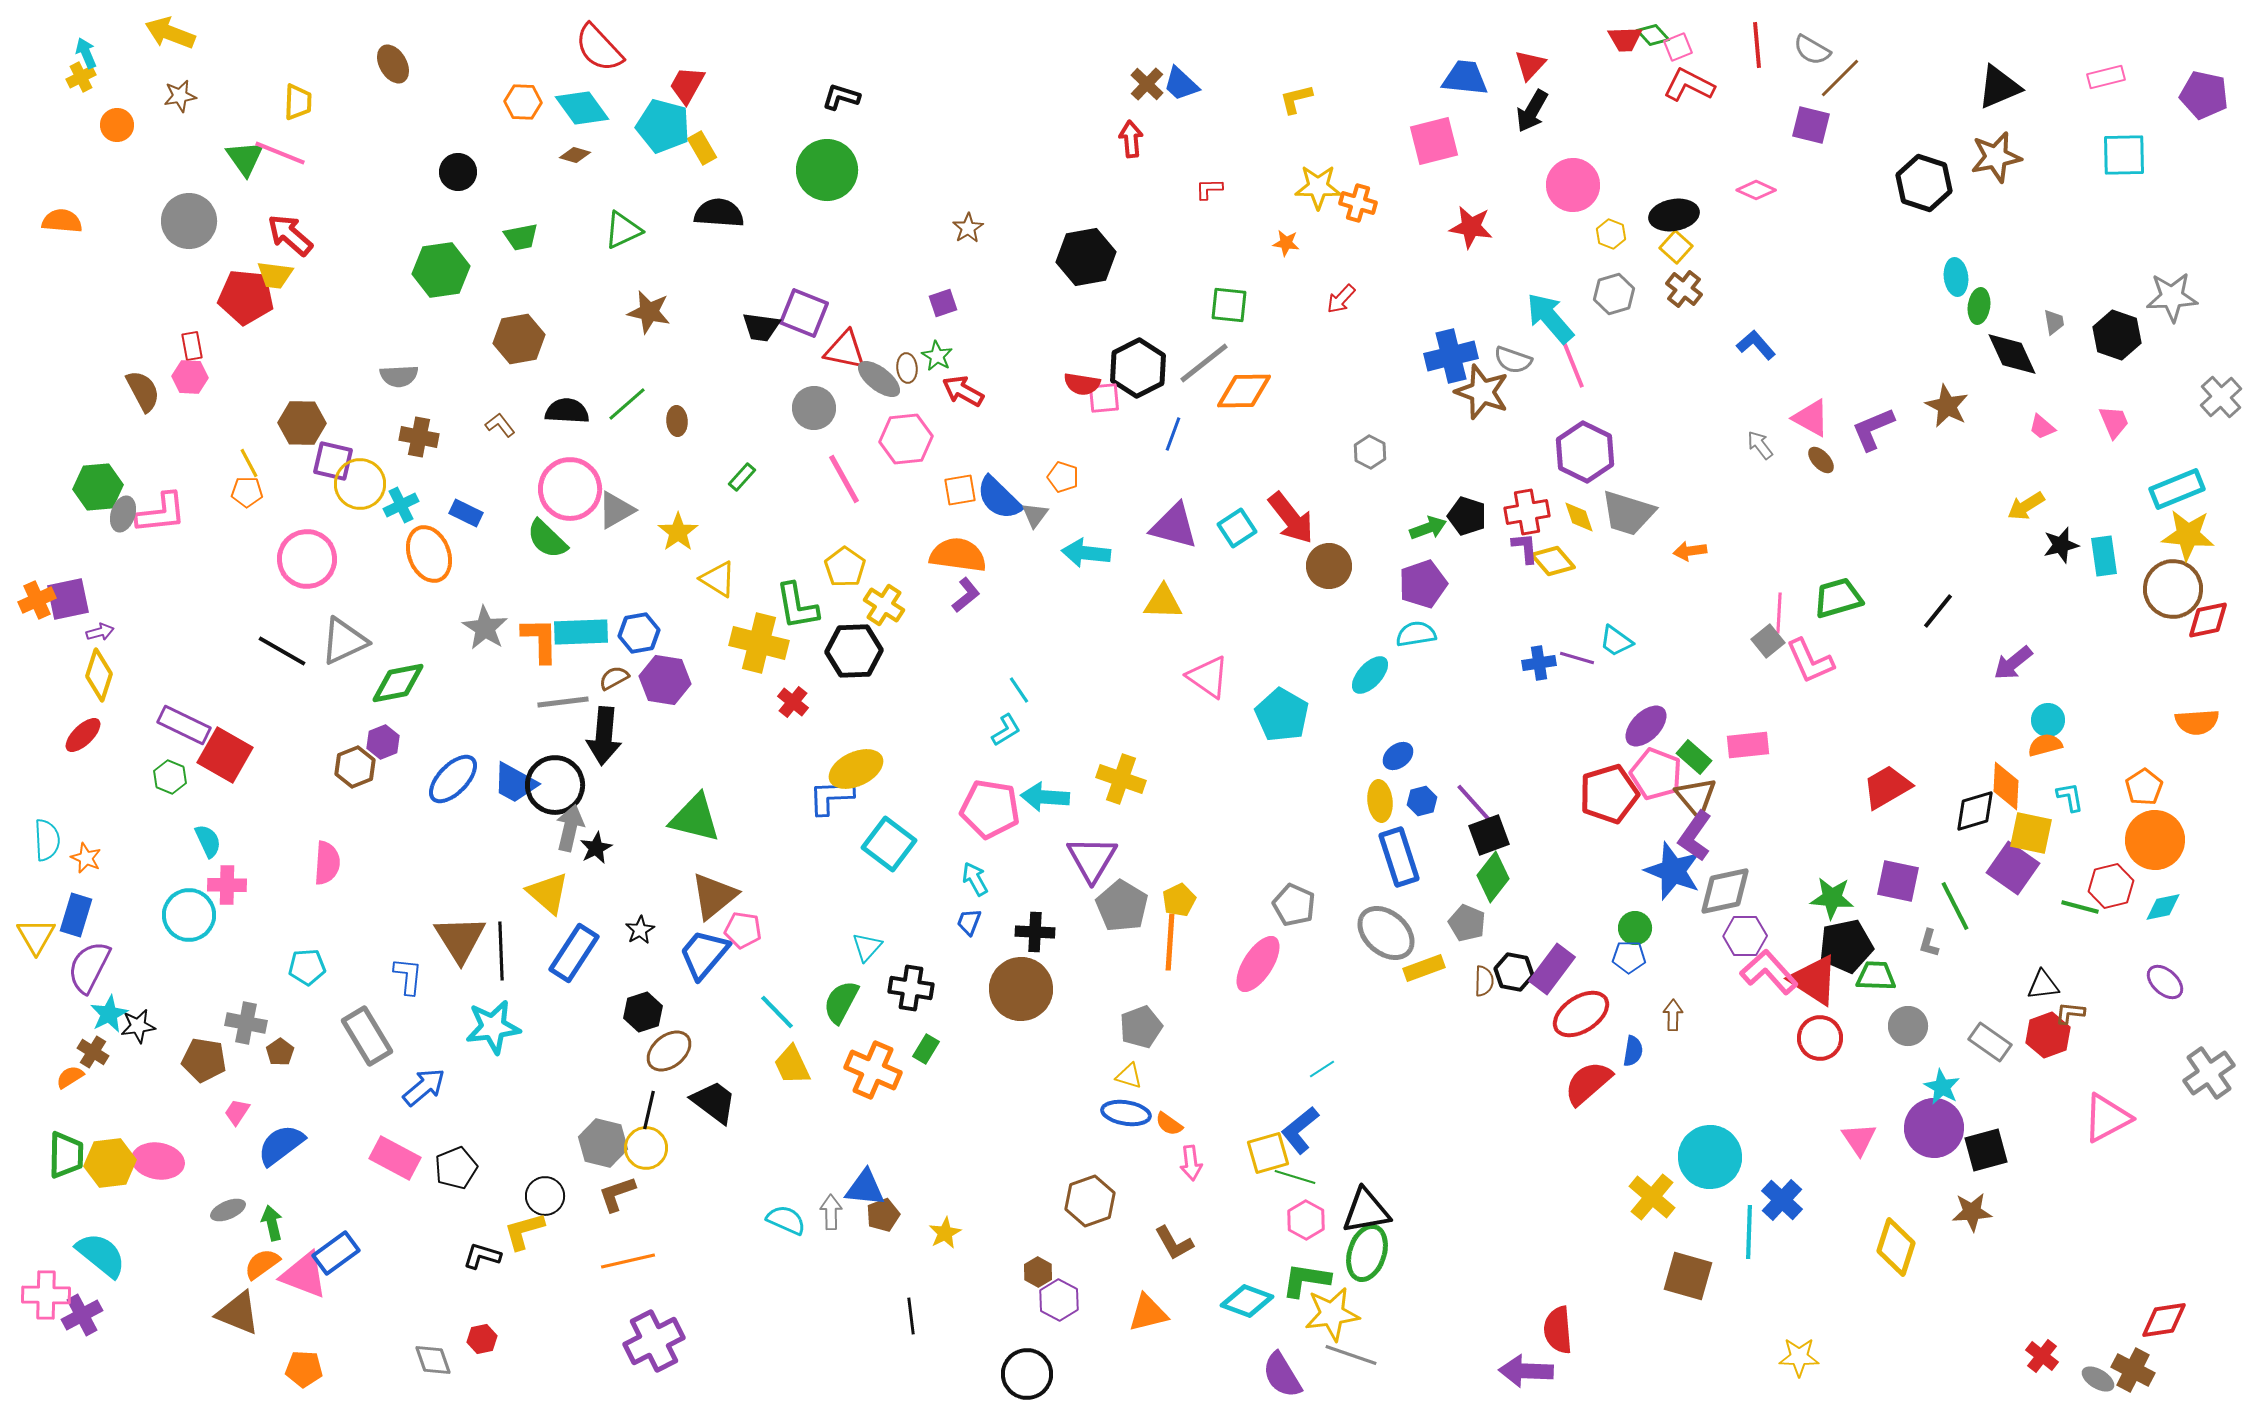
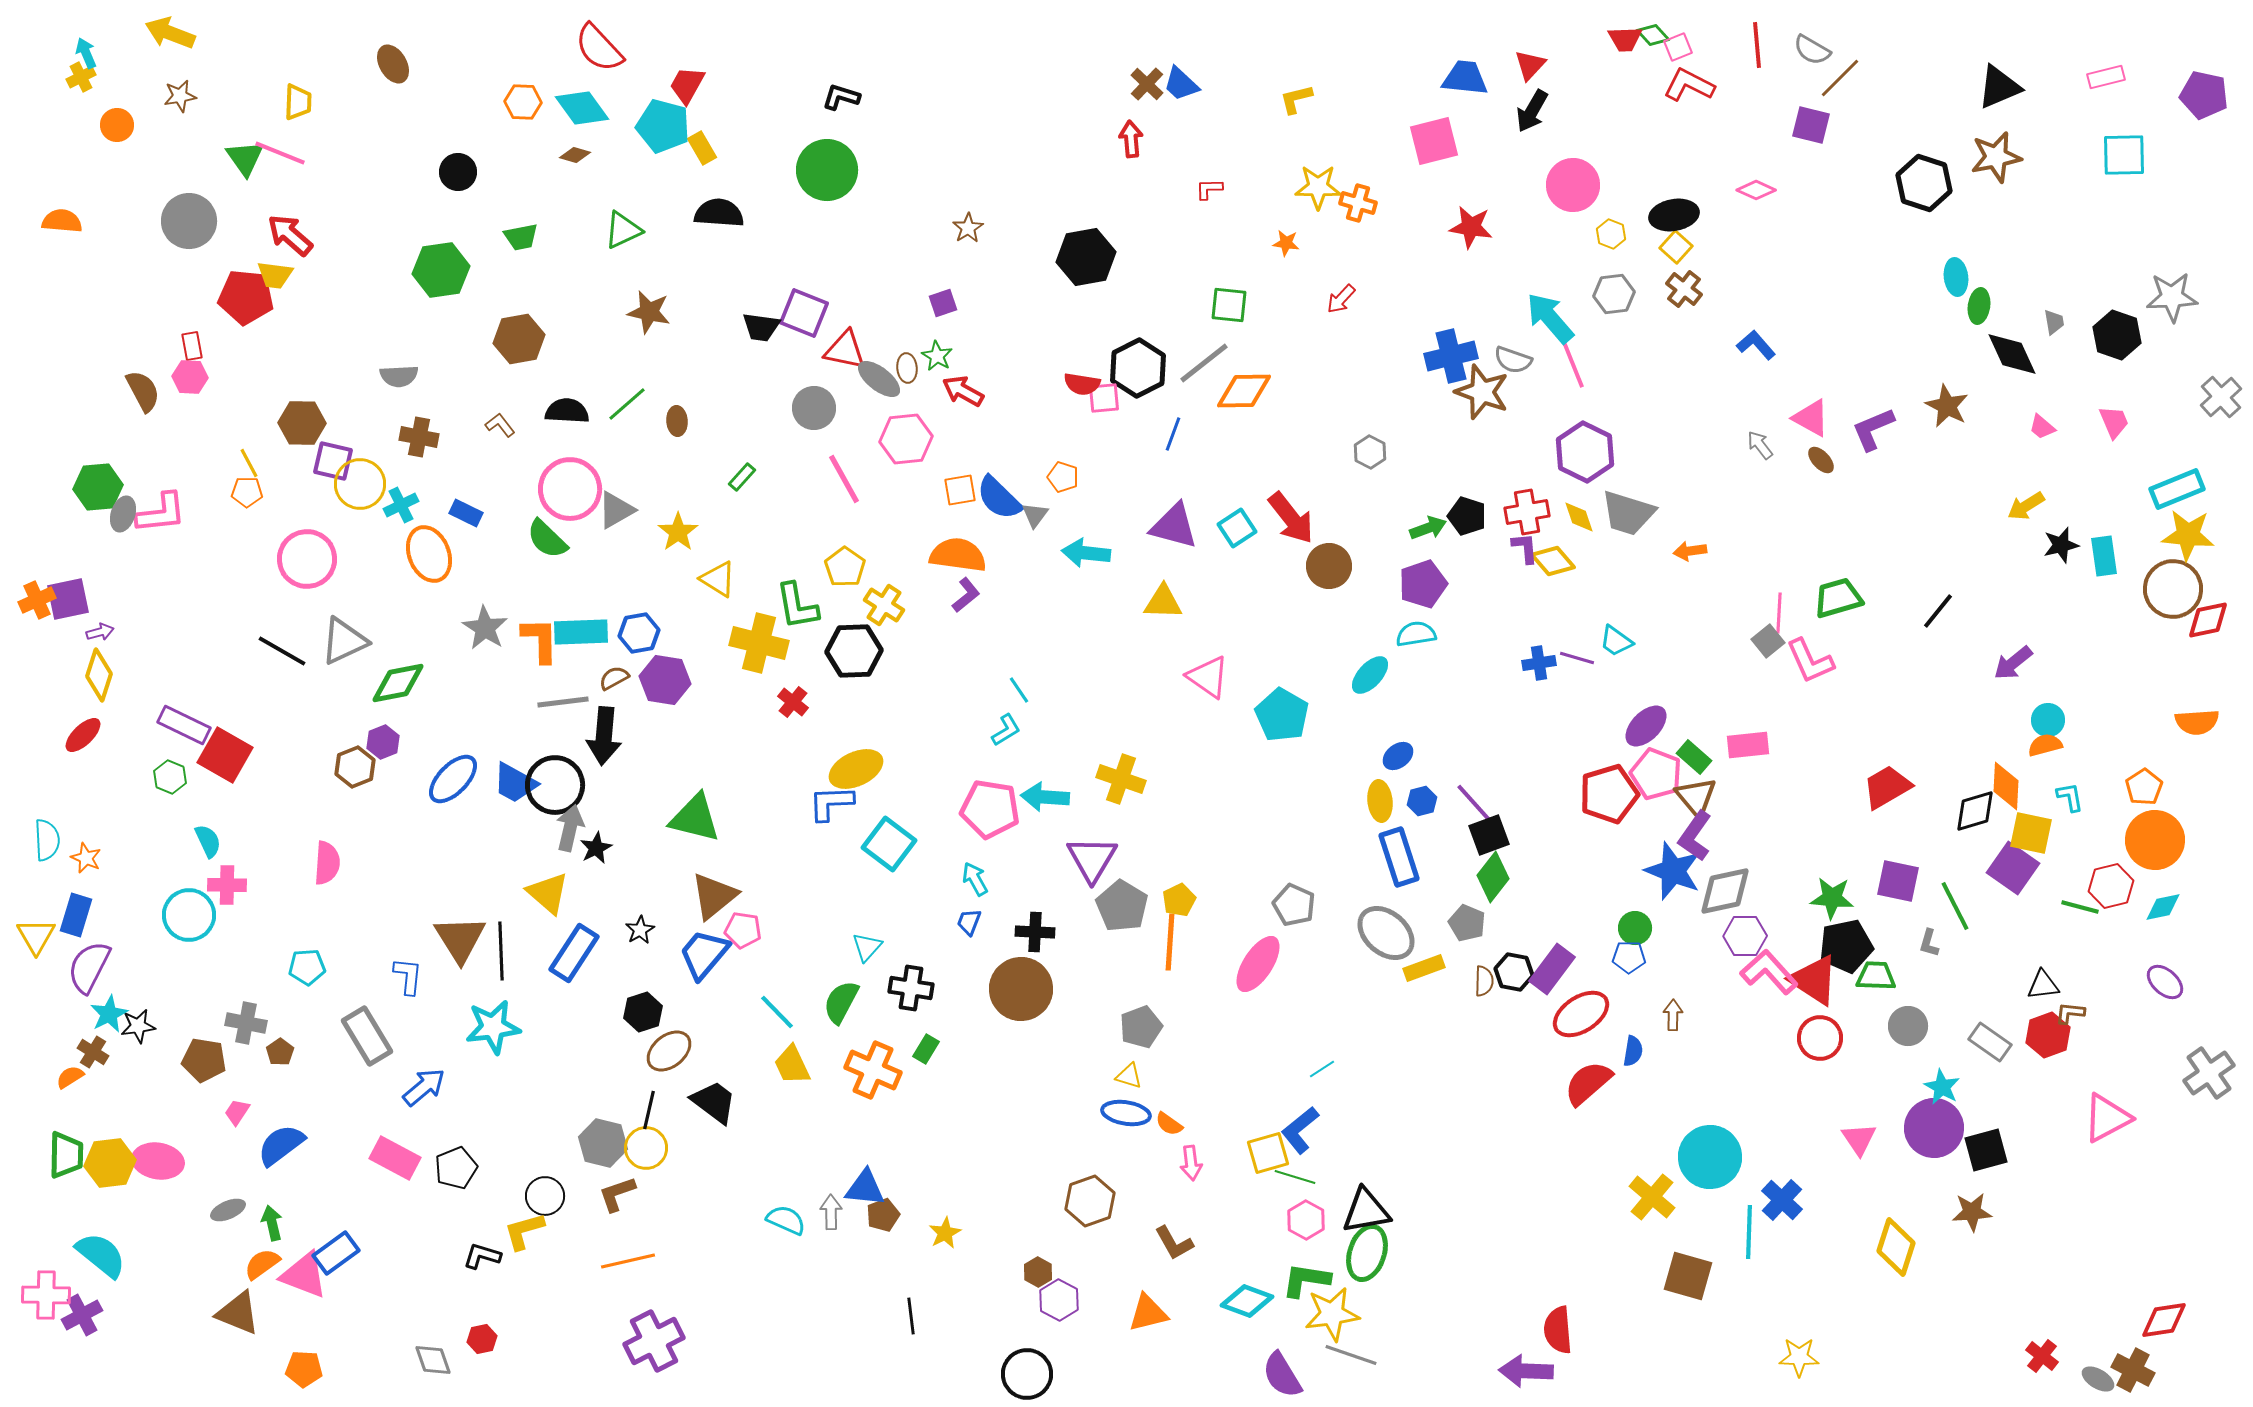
gray hexagon at (1614, 294): rotated 9 degrees clockwise
blue L-shape at (831, 797): moved 6 px down
